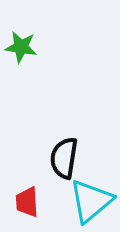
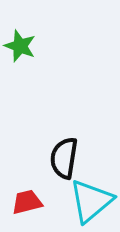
green star: moved 1 px left, 1 px up; rotated 12 degrees clockwise
red trapezoid: rotated 80 degrees clockwise
